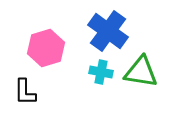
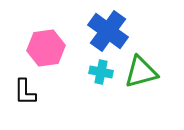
pink hexagon: rotated 9 degrees clockwise
green triangle: rotated 24 degrees counterclockwise
